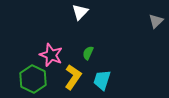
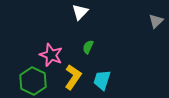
green semicircle: moved 6 px up
green hexagon: moved 2 px down
